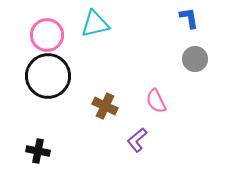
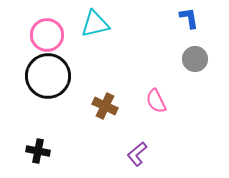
purple L-shape: moved 14 px down
